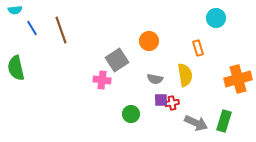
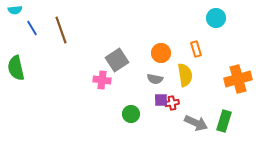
orange circle: moved 12 px right, 12 px down
orange rectangle: moved 2 px left, 1 px down
